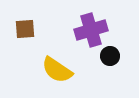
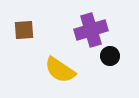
brown square: moved 1 px left, 1 px down
yellow semicircle: moved 3 px right
